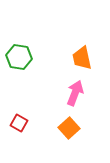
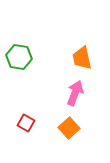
red square: moved 7 px right
